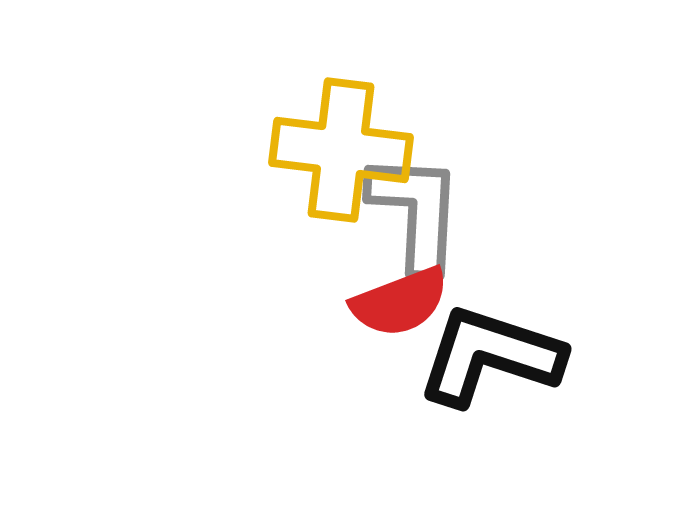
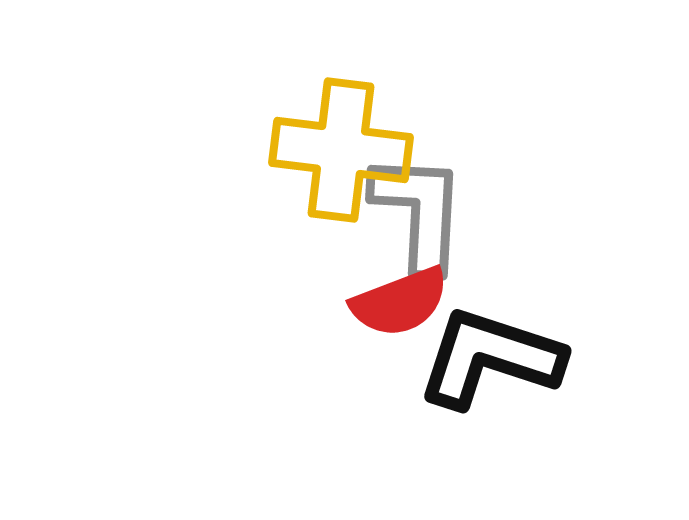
gray L-shape: moved 3 px right
black L-shape: moved 2 px down
